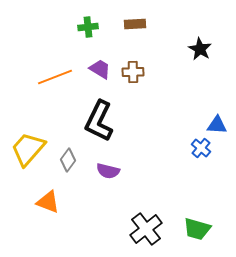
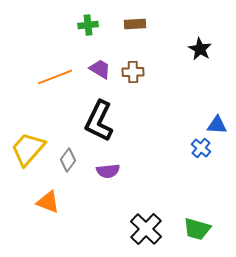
green cross: moved 2 px up
purple semicircle: rotated 20 degrees counterclockwise
black cross: rotated 8 degrees counterclockwise
